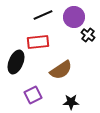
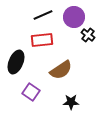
red rectangle: moved 4 px right, 2 px up
purple square: moved 2 px left, 3 px up; rotated 30 degrees counterclockwise
